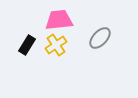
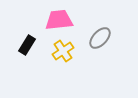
yellow cross: moved 7 px right, 6 px down
